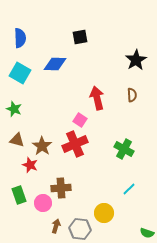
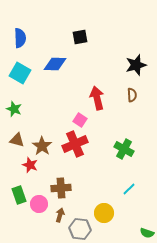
black star: moved 5 px down; rotated 15 degrees clockwise
pink circle: moved 4 px left, 1 px down
brown arrow: moved 4 px right, 11 px up
